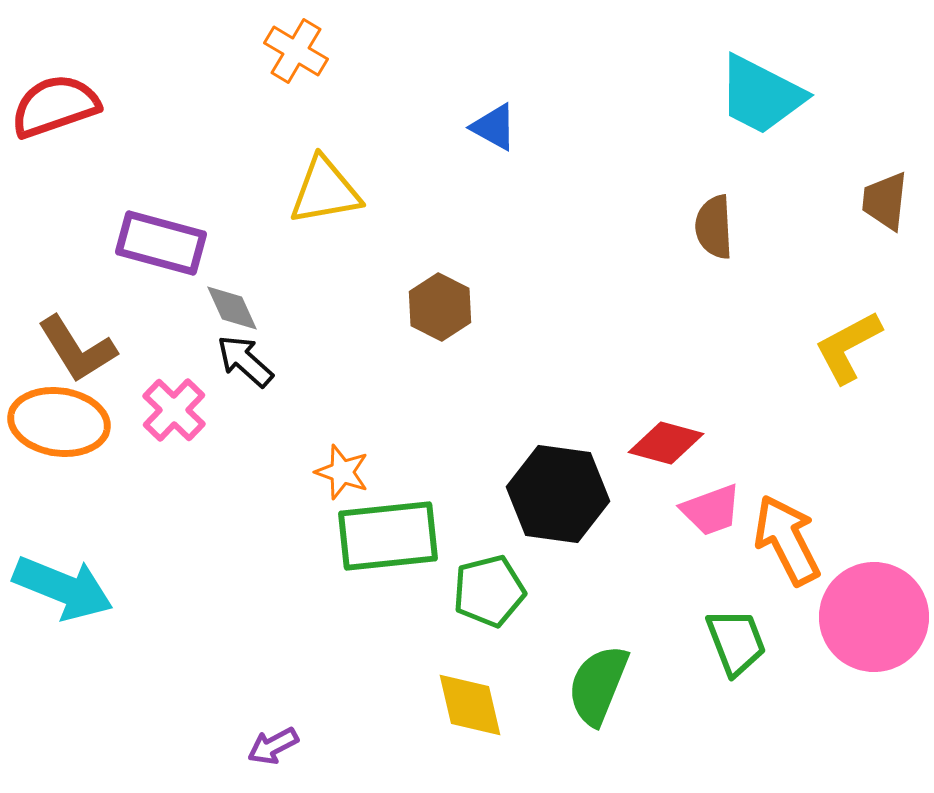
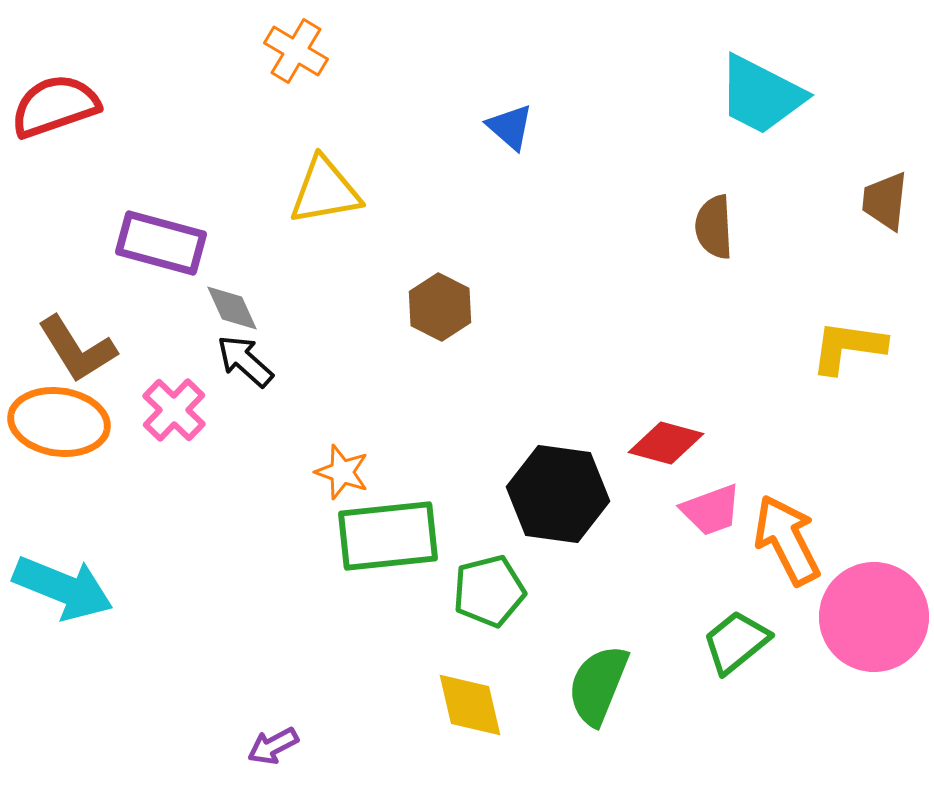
blue triangle: moved 16 px right; rotated 12 degrees clockwise
yellow L-shape: rotated 36 degrees clockwise
green trapezoid: rotated 108 degrees counterclockwise
